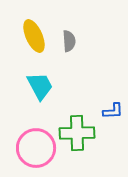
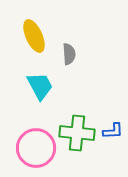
gray semicircle: moved 13 px down
blue L-shape: moved 20 px down
green cross: rotated 8 degrees clockwise
